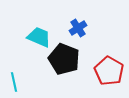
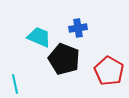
blue cross: rotated 24 degrees clockwise
cyan line: moved 1 px right, 2 px down
